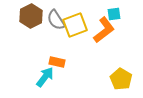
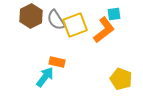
yellow pentagon: rotated 10 degrees counterclockwise
